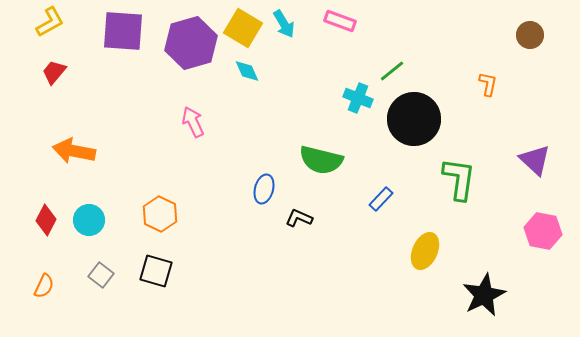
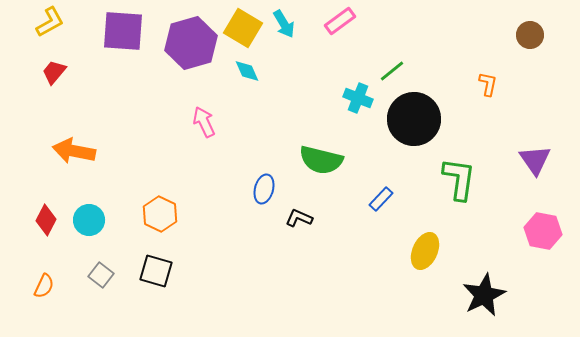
pink rectangle: rotated 56 degrees counterclockwise
pink arrow: moved 11 px right
purple triangle: rotated 12 degrees clockwise
